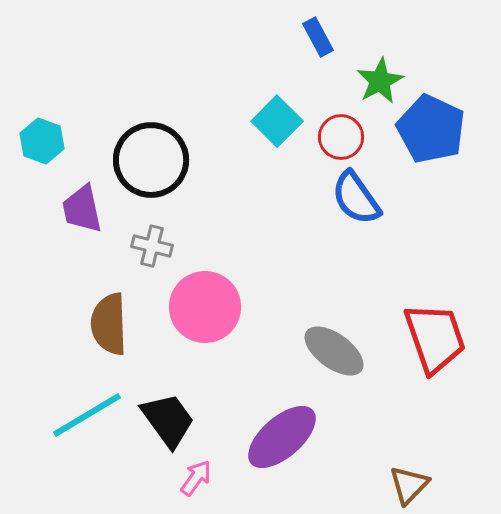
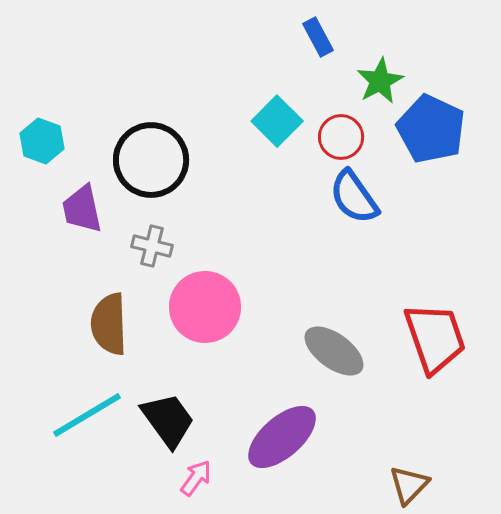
blue semicircle: moved 2 px left, 1 px up
